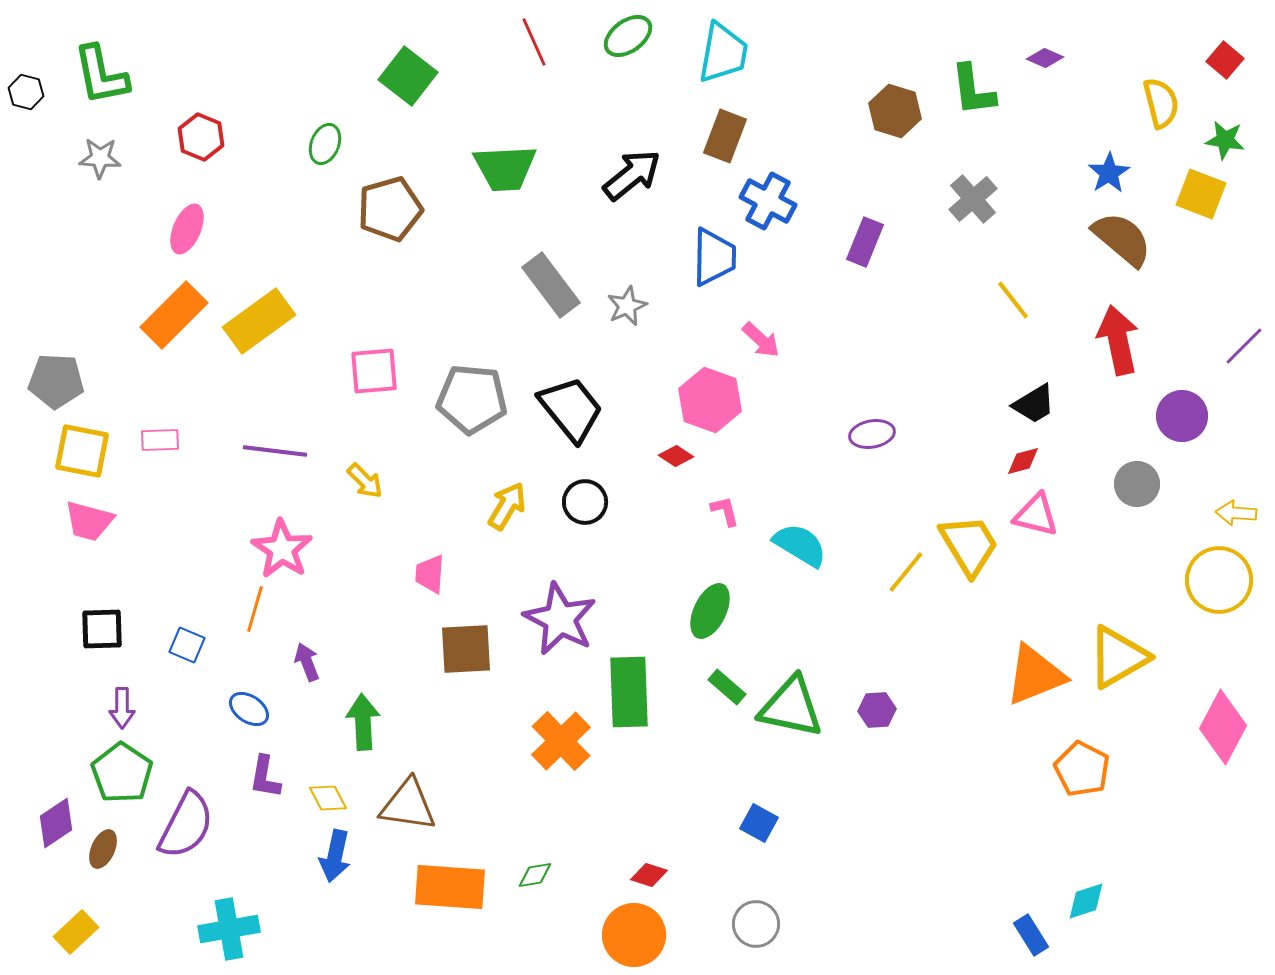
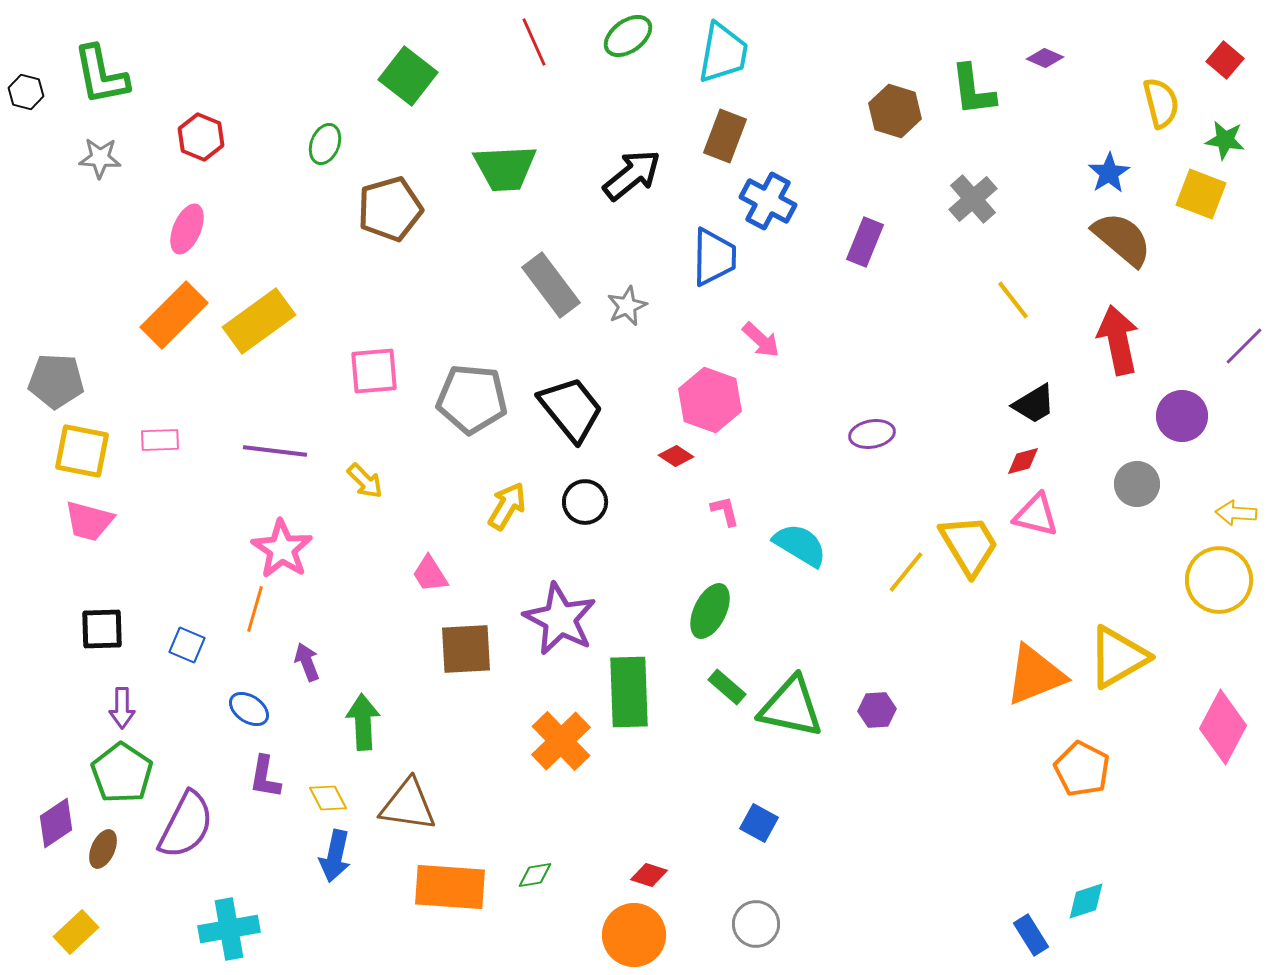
pink trapezoid at (430, 574): rotated 36 degrees counterclockwise
